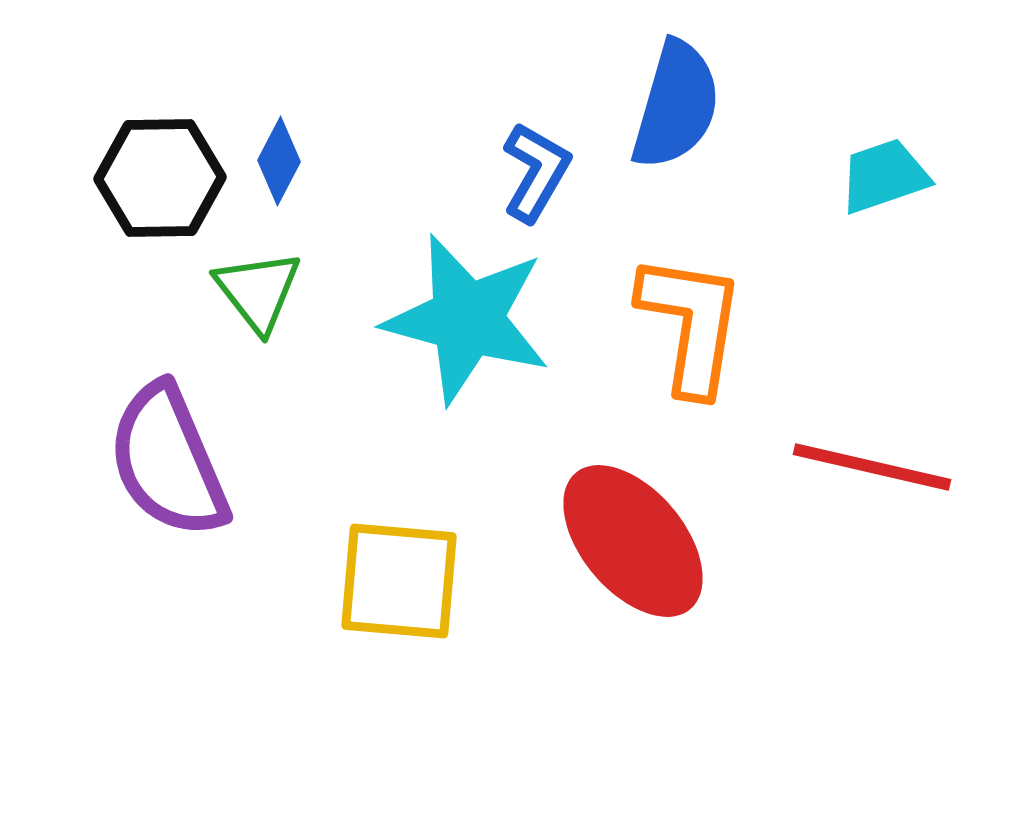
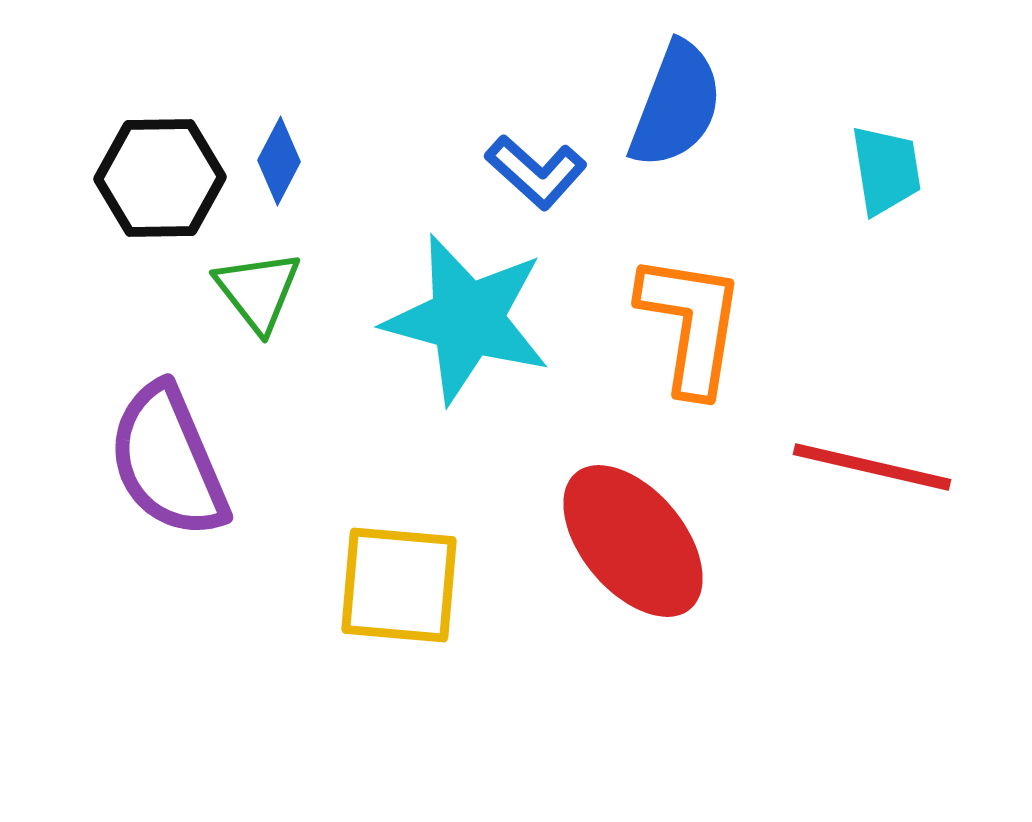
blue semicircle: rotated 5 degrees clockwise
blue L-shape: rotated 102 degrees clockwise
cyan trapezoid: moved 2 px right, 6 px up; rotated 100 degrees clockwise
yellow square: moved 4 px down
